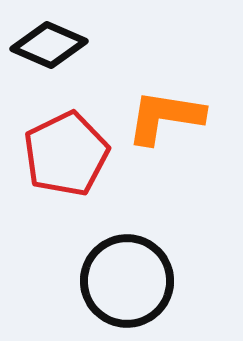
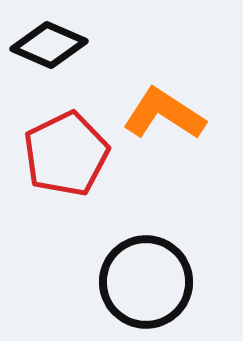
orange L-shape: moved 1 px left, 3 px up; rotated 24 degrees clockwise
black circle: moved 19 px right, 1 px down
